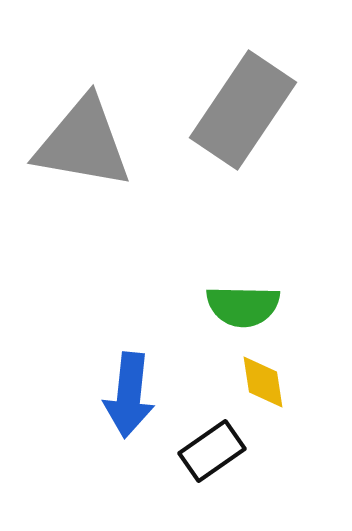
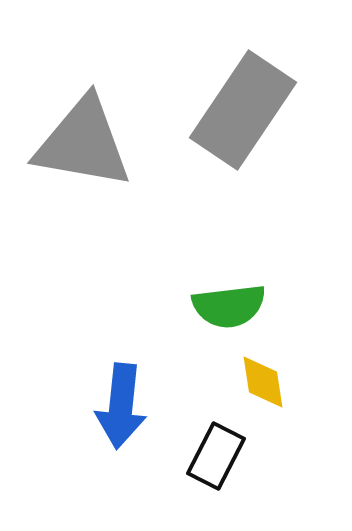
green semicircle: moved 14 px left; rotated 8 degrees counterclockwise
blue arrow: moved 8 px left, 11 px down
black rectangle: moved 4 px right, 5 px down; rotated 28 degrees counterclockwise
